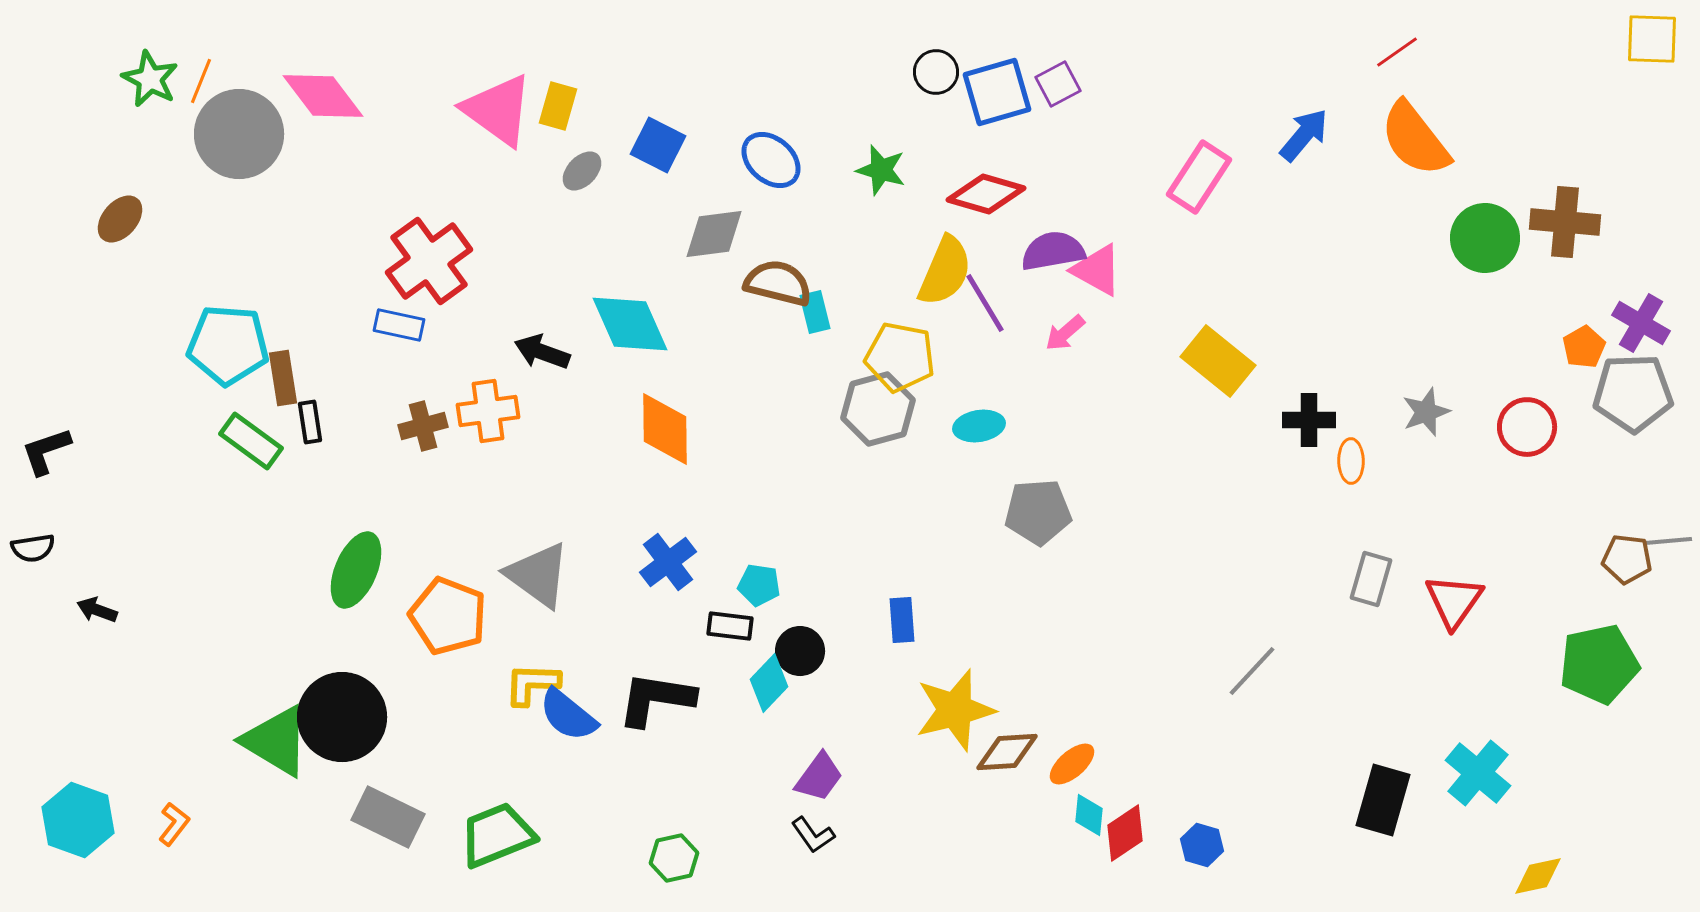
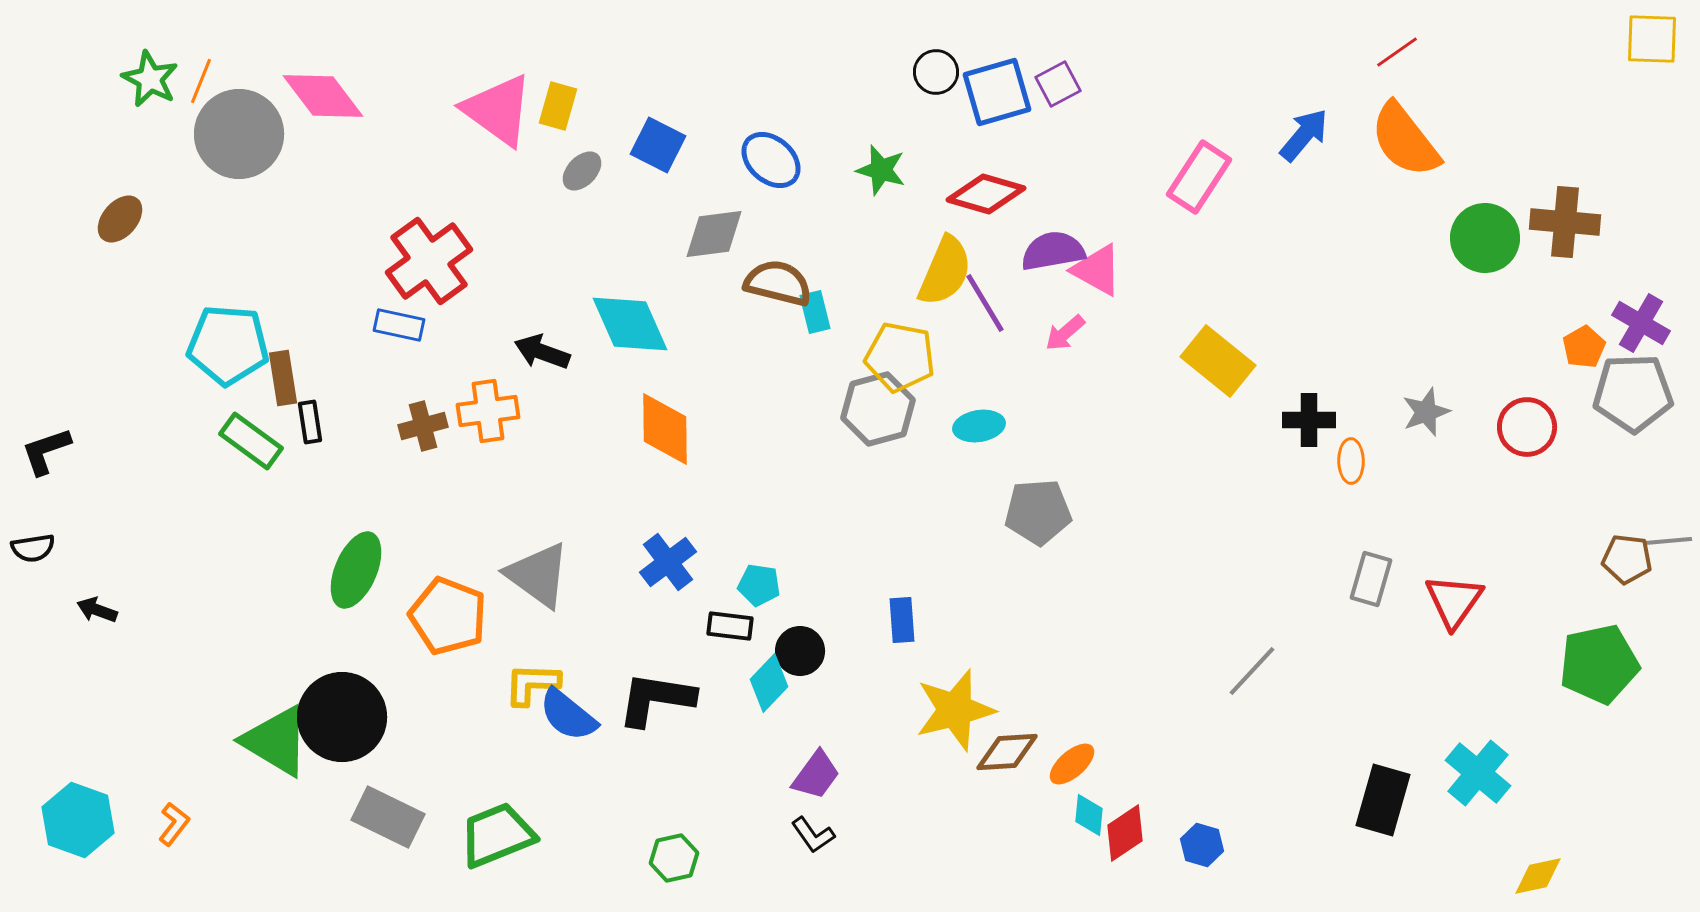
orange semicircle at (1415, 139): moved 10 px left, 1 px down
purple trapezoid at (819, 777): moved 3 px left, 2 px up
